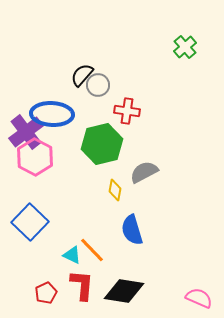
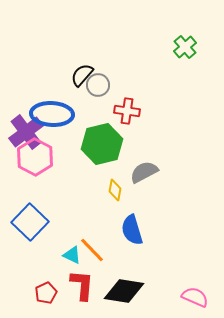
pink semicircle: moved 4 px left, 1 px up
